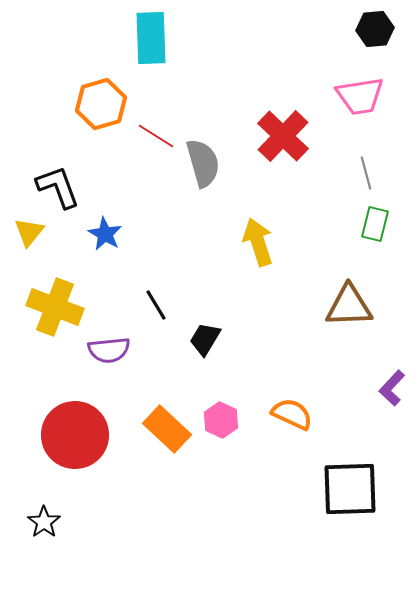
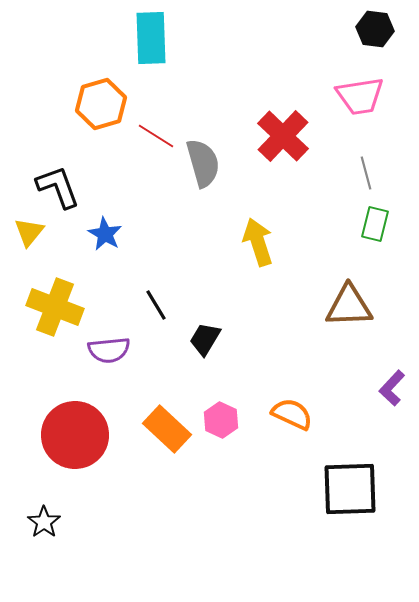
black hexagon: rotated 12 degrees clockwise
